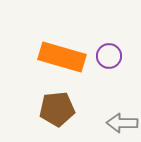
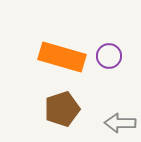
brown pentagon: moved 5 px right; rotated 12 degrees counterclockwise
gray arrow: moved 2 px left
